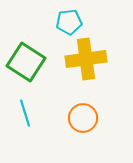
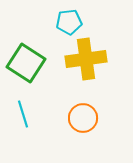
green square: moved 1 px down
cyan line: moved 2 px left, 1 px down
